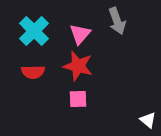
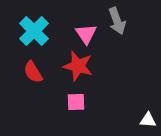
pink triangle: moved 6 px right; rotated 15 degrees counterclockwise
red semicircle: rotated 60 degrees clockwise
pink square: moved 2 px left, 3 px down
white triangle: rotated 36 degrees counterclockwise
